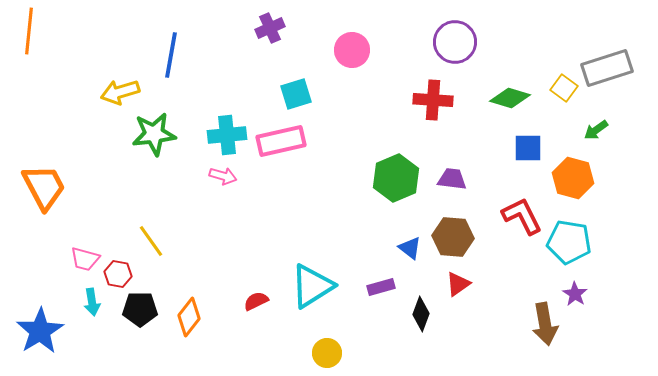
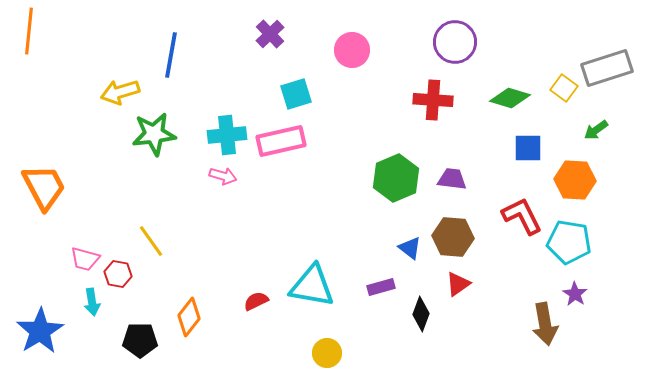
purple cross: moved 6 px down; rotated 20 degrees counterclockwise
orange hexagon: moved 2 px right, 2 px down; rotated 12 degrees counterclockwise
cyan triangle: rotated 42 degrees clockwise
black pentagon: moved 31 px down
